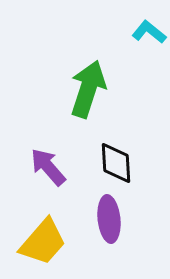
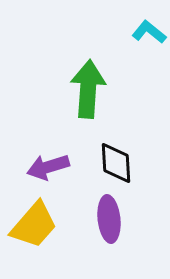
green arrow: rotated 14 degrees counterclockwise
purple arrow: rotated 66 degrees counterclockwise
yellow trapezoid: moved 9 px left, 17 px up
